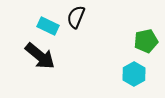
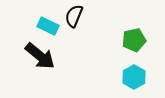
black semicircle: moved 2 px left, 1 px up
green pentagon: moved 12 px left, 1 px up
cyan hexagon: moved 3 px down
